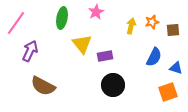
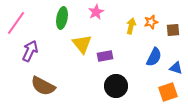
orange star: moved 1 px left
black circle: moved 3 px right, 1 px down
